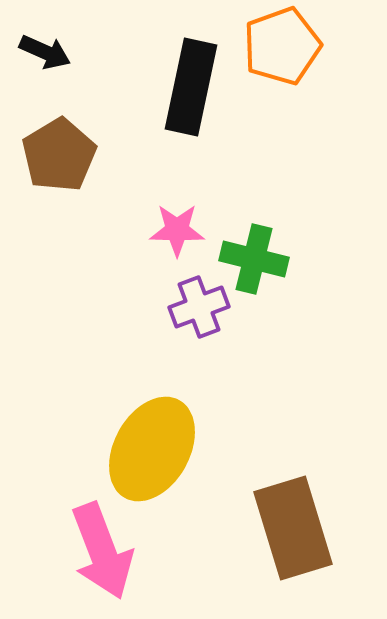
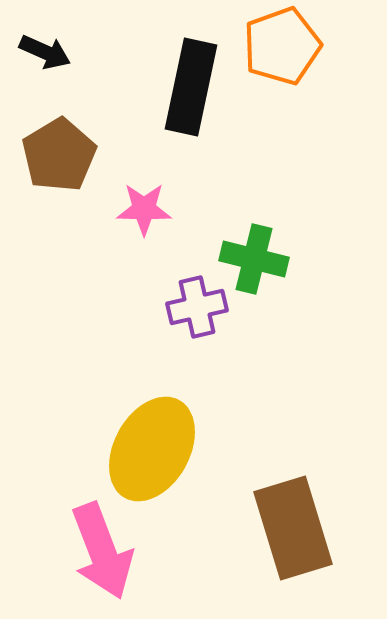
pink star: moved 33 px left, 21 px up
purple cross: moved 2 px left; rotated 8 degrees clockwise
